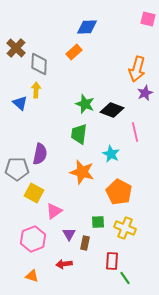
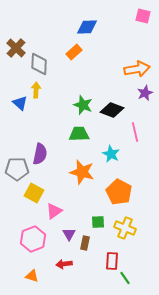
pink square: moved 5 px left, 3 px up
orange arrow: rotated 115 degrees counterclockwise
green star: moved 2 px left, 1 px down
green trapezoid: rotated 80 degrees clockwise
